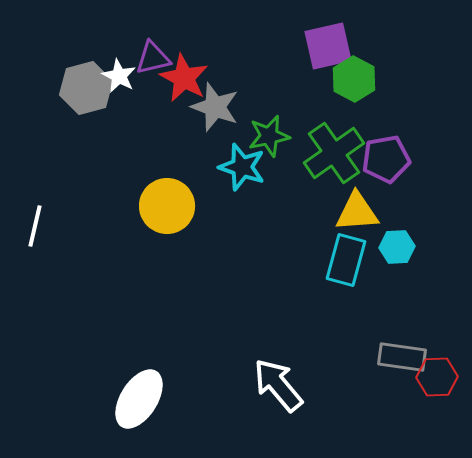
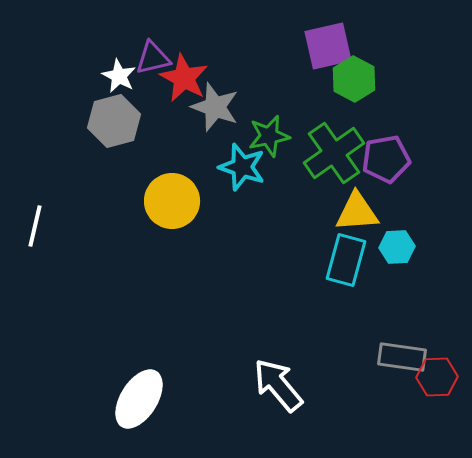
gray hexagon: moved 28 px right, 33 px down
yellow circle: moved 5 px right, 5 px up
